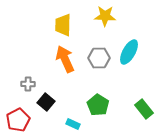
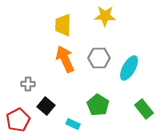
cyan ellipse: moved 16 px down
black square: moved 4 px down
